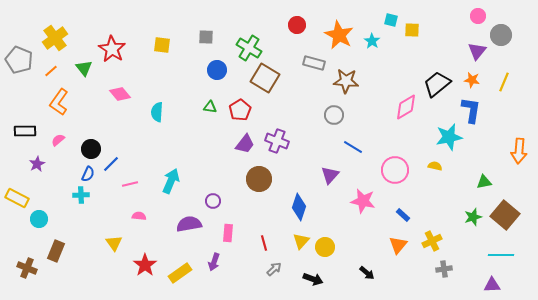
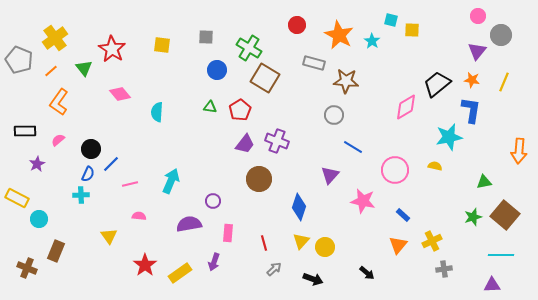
yellow triangle at (114, 243): moved 5 px left, 7 px up
